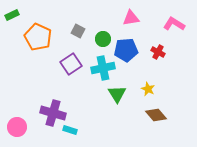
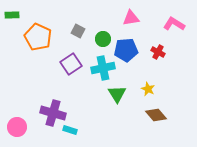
green rectangle: rotated 24 degrees clockwise
